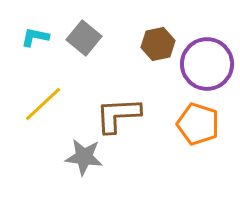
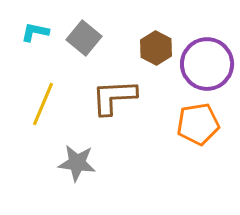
cyan L-shape: moved 5 px up
brown hexagon: moved 2 px left, 4 px down; rotated 20 degrees counterclockwise
yellow line: rotated 24 degrees counterclockwise
brown L-shape: moved 4 px left, 18 px up
orange pentagon: rotated 27 degrees counterclockwise
gray star: moved 7 px left, 6 px down
